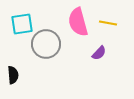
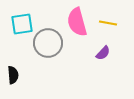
pink semicircle: moved 1 px left
gray circle: moved 2 px right, 1 px up
purple semicircle: moved 4 px right
